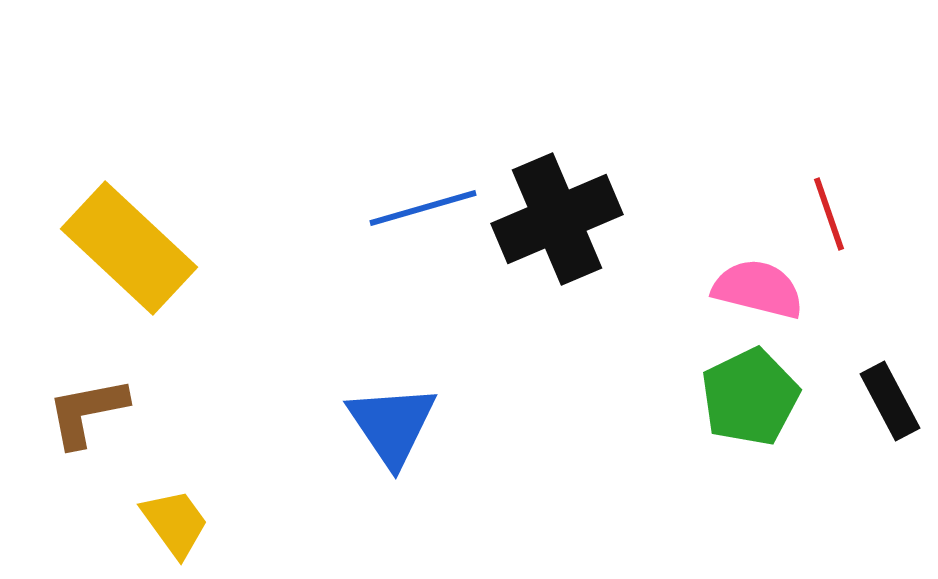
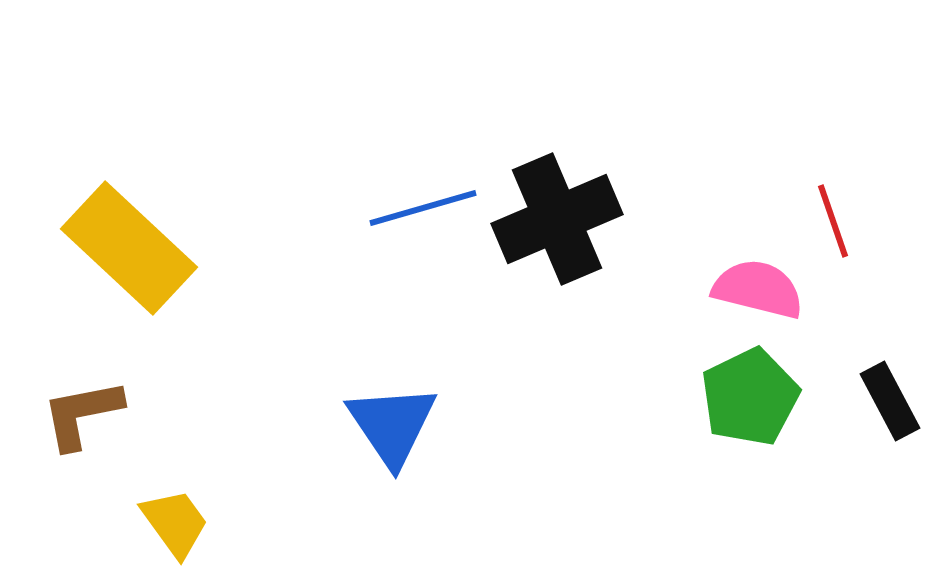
red line: moved 4 px right, 7 px down
brown L-shape: moved 5 px left, 2 px down
